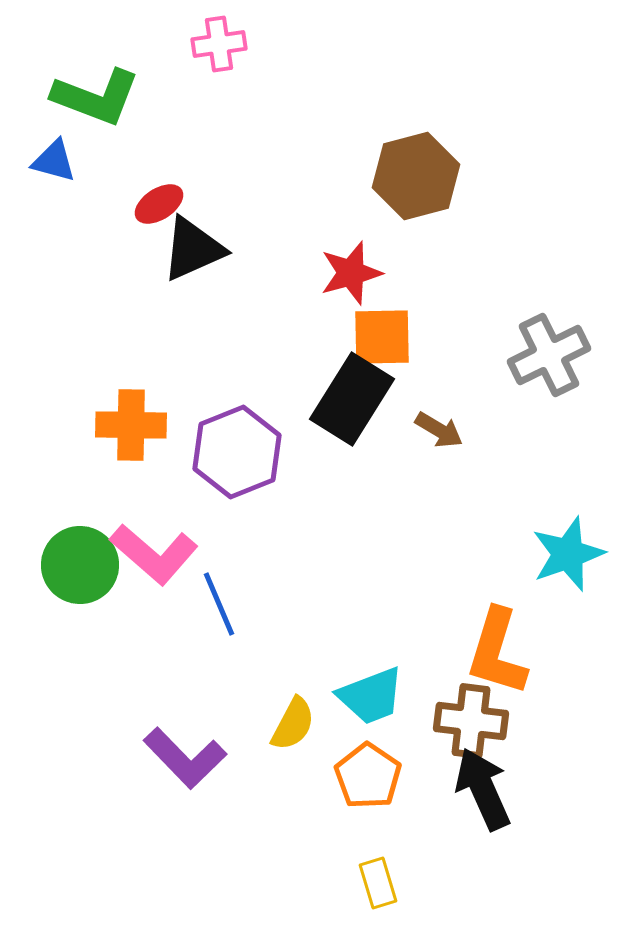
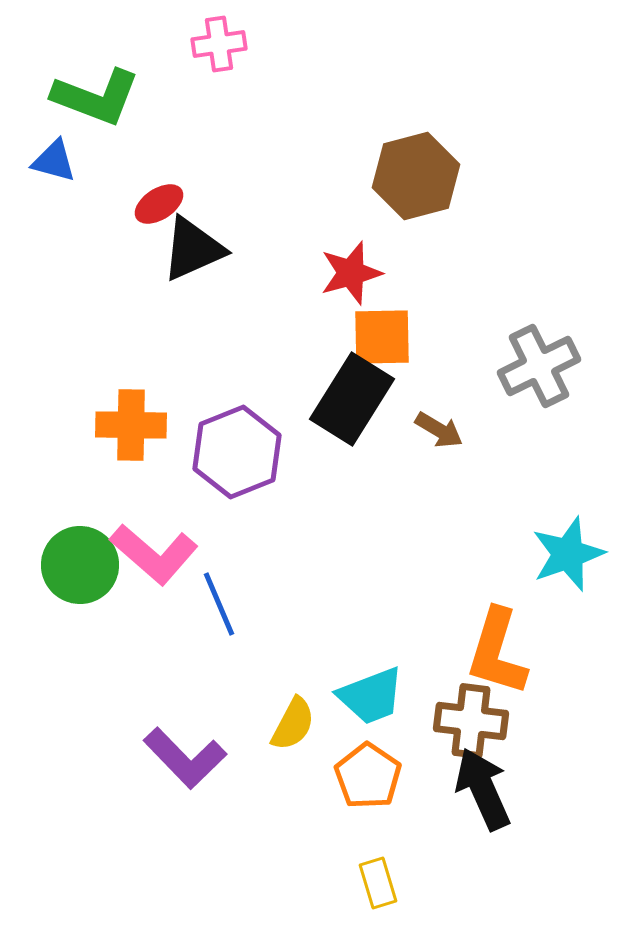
gray cross: moved 10 px left, 11 px down
